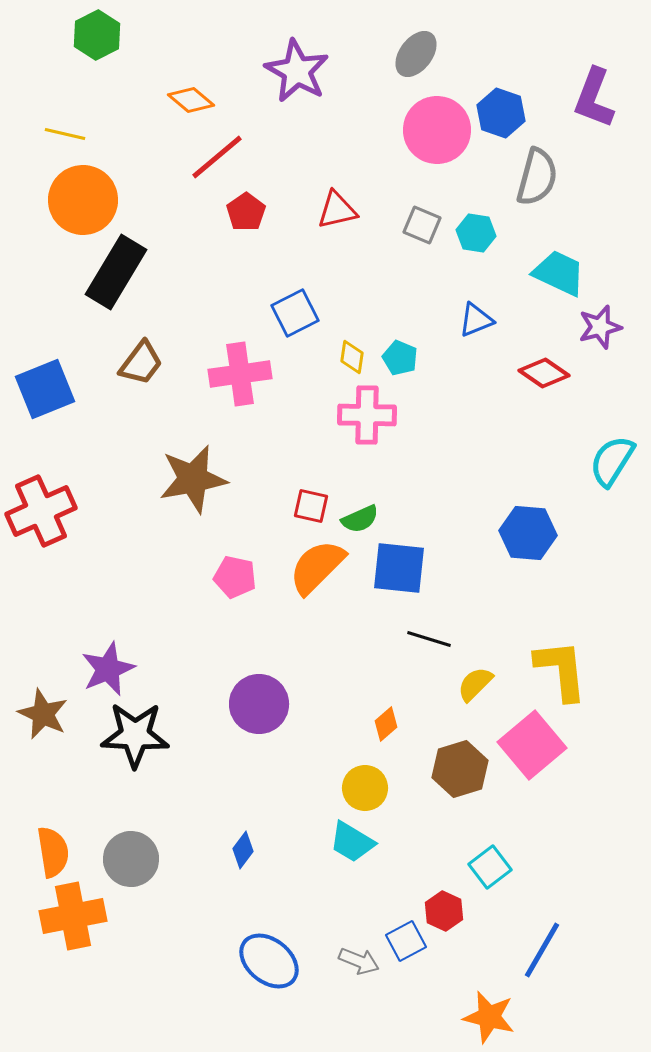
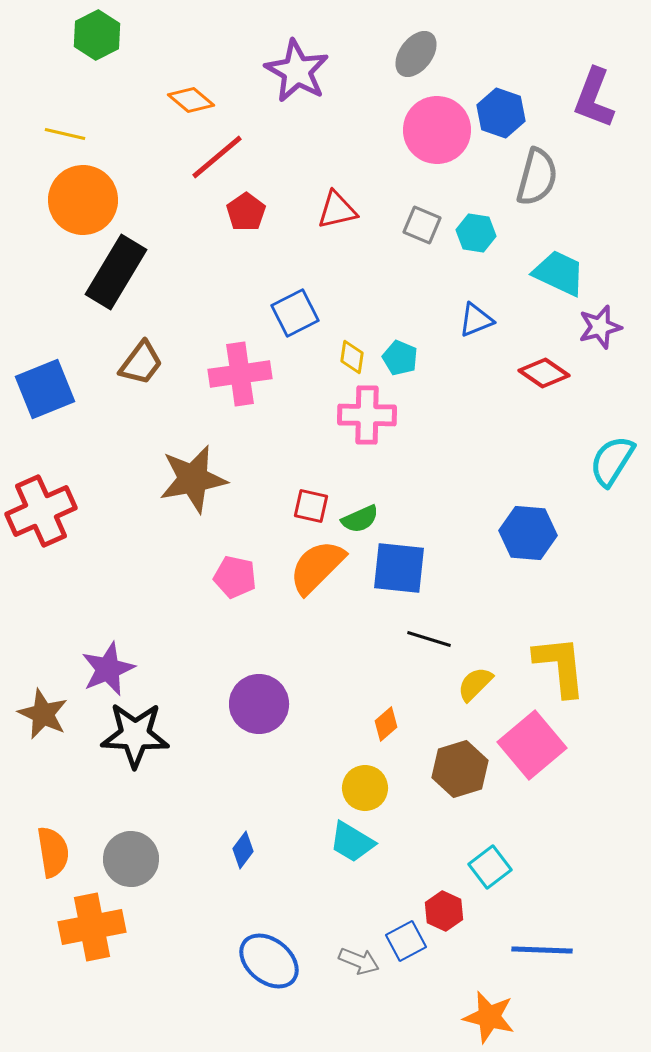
yellow L-shape at (561, 670): moved 1 px left, 4 px up
orange cross at (73, 916): moved 19 px right, 11 px down
blue line at (542, 950): rotated 62 degrees clockwise
